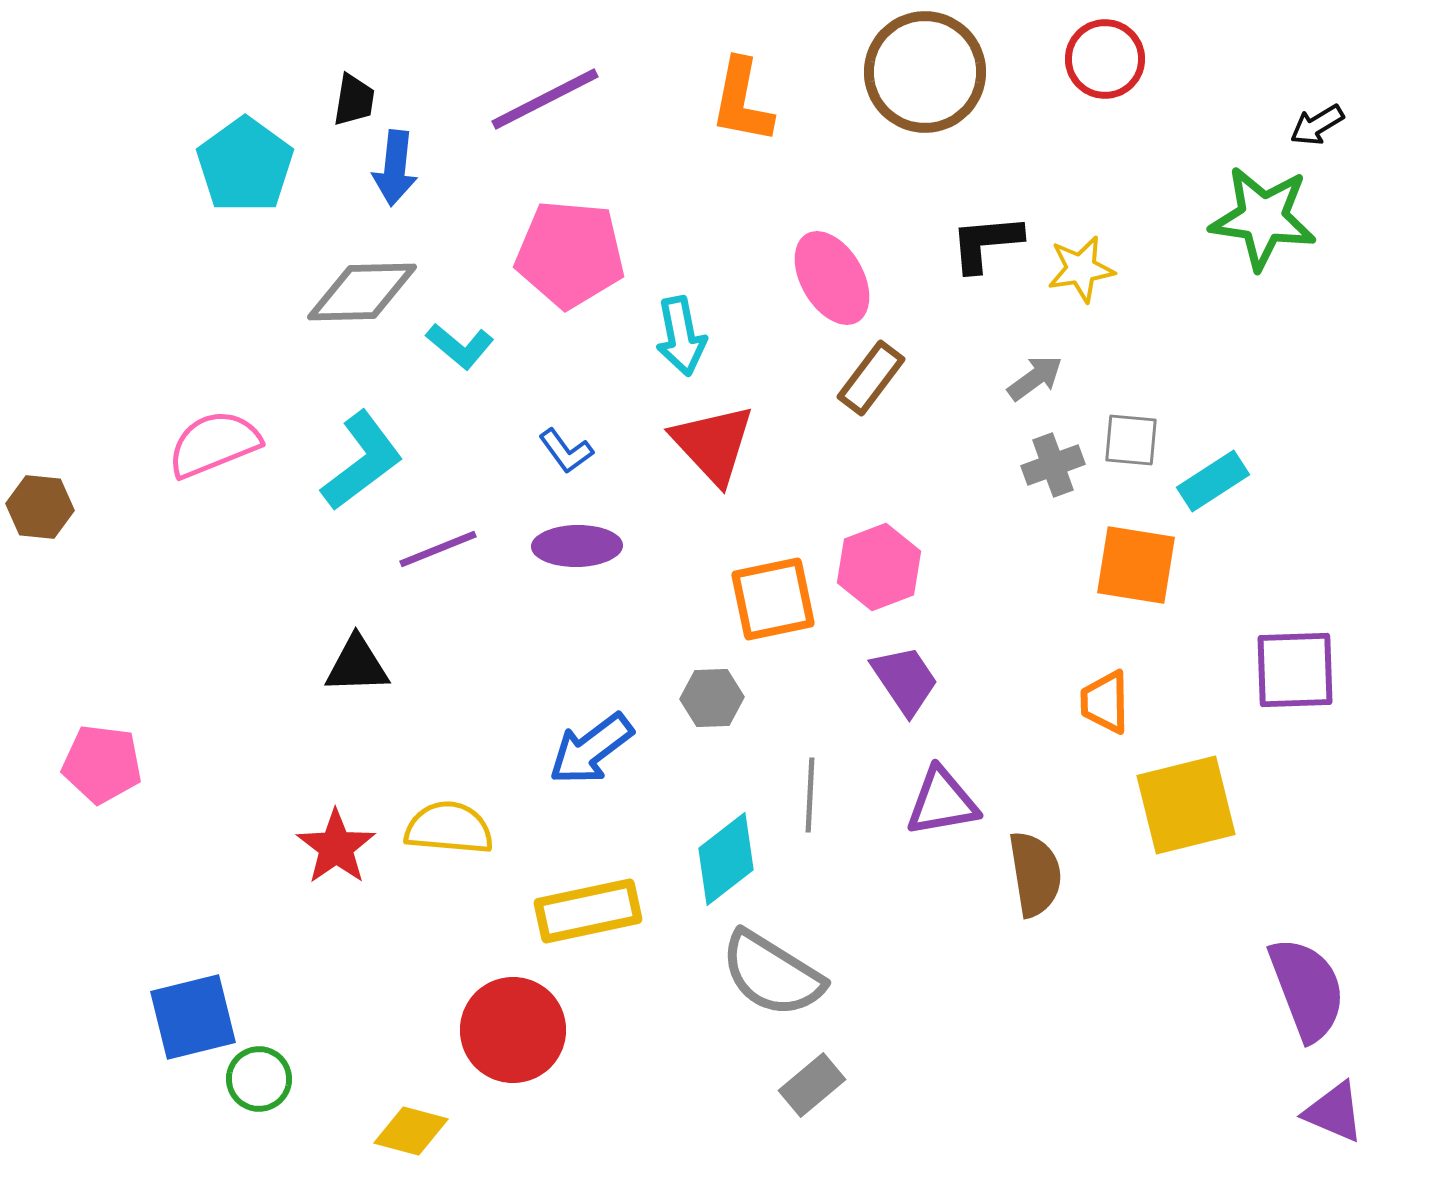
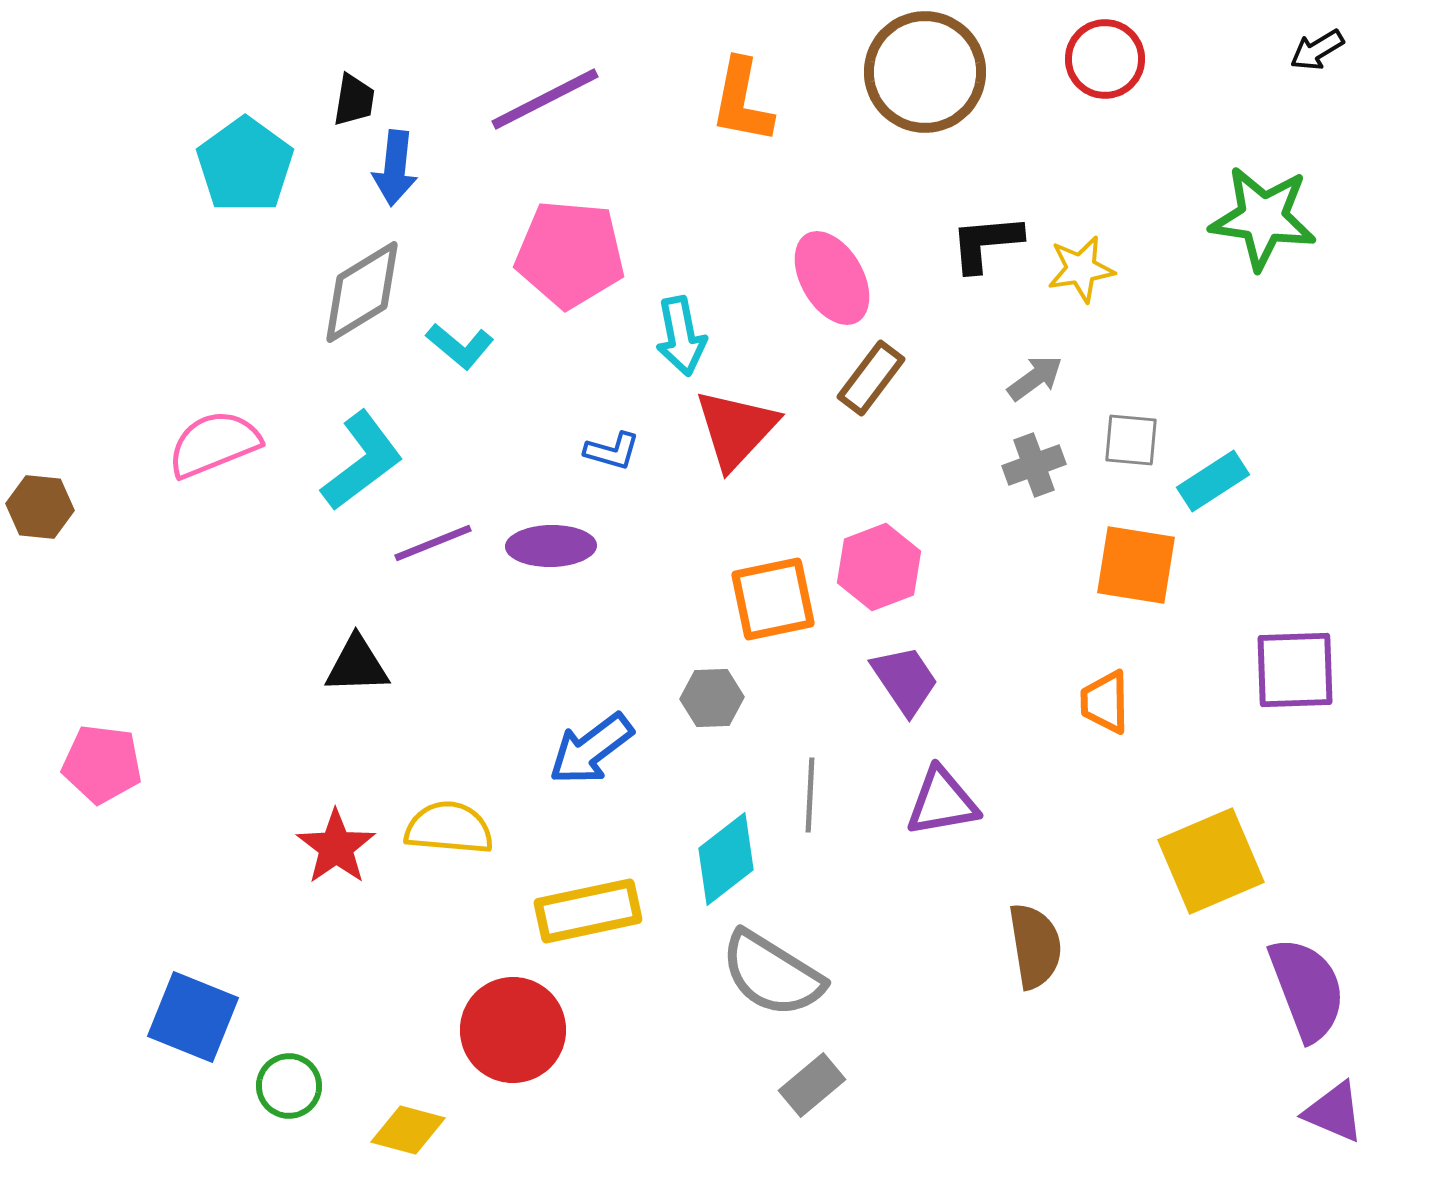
black arrow at (1317, 125): moved 75 px up
gray diamond at (362, 292): rotated 30 degrees counterclockwise
red triangle at (713, 444): moved 23 px right, 15 px up; rotated 26 degrees clockwise
blue L-shape at (566, 451): moved 46 px right; rotated 38 degrees counterclockwise
gray cross at (1053, 465): moved 19 px left
purple ellipse at (577, 546): moved 26 px left
purple line at (438, 549): moved 5 px left, 6 px up
yellow square at (1186, 805): moved 25 px right, 56 px down; rotated 9 degrees counterclockwise
brown semicircle at (1035, 874): moved 72 px down
blue square at (193, 1017): rotated 36 degrees clockwise
green circle at (259, 1079): moved 30 px right, 7 px down
yellow diamond at (411, 1131): moved 3 px left, 1 px up
